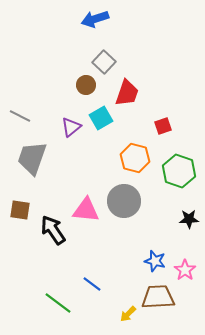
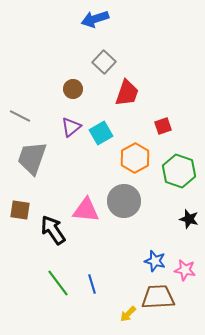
brown circle: moved 13 px left, 4 px down
cyan square: moved 15 px down
orange hexagon: rotated 16 degrees clockwise
black star: rotated 18 degrees clockwise
pink star: rotated 25 degrees counterclockwise
blue line: rotated 36 degrees clockwise
green line: moved 20 px up; rotated 16 degrees clockwise
